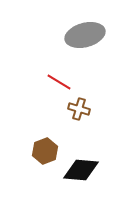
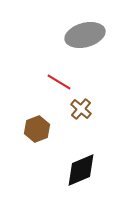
brown cross: moved 2 px right; rotated 25 degrees clockwise
brown hexagon: moved 8 px left, 22 px up
black diamond: rotated 27 degrees counterclockwise
